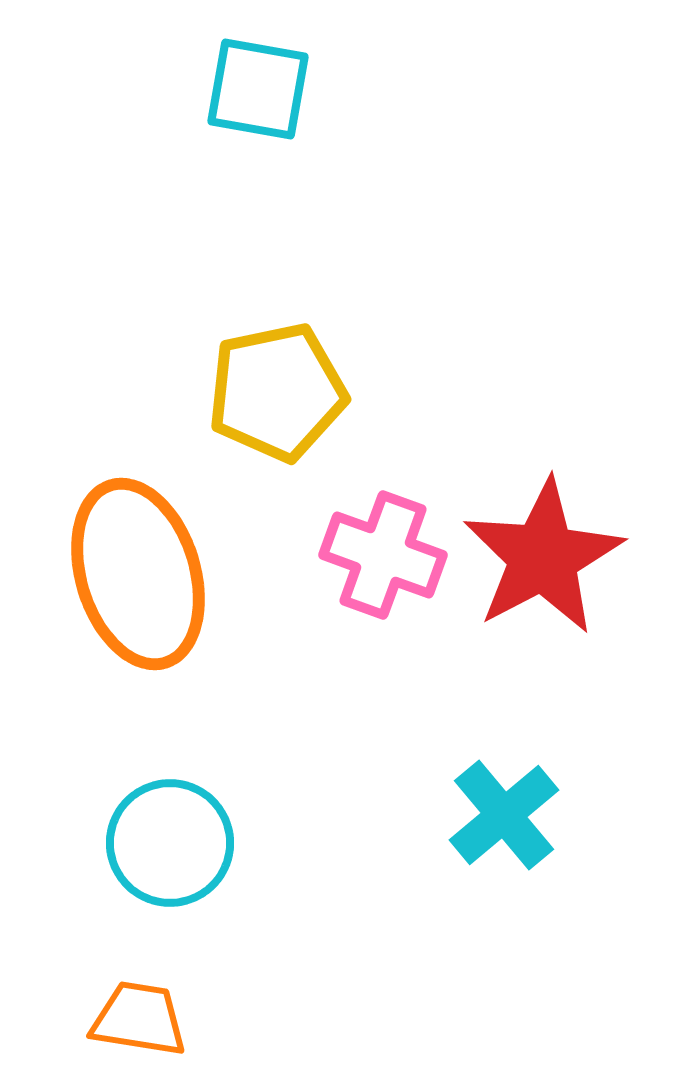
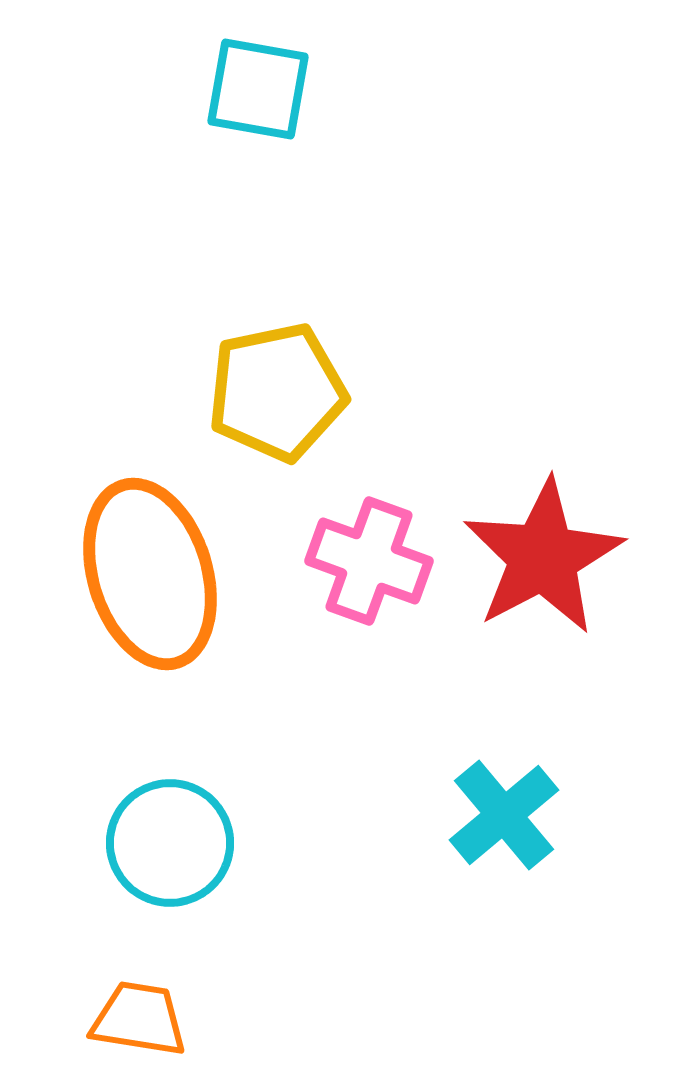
pink cross: moved 14 px left, 6 px down
orange ellipse: moved 12 px right
